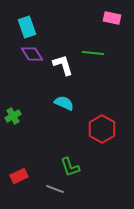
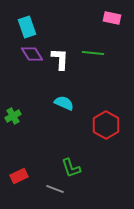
white L-shape: moved 3 px left, 6 px up; rotated 20 degrees clockwise
red hexagon: moved 4 px right, 4 px up
green L-shape: moved 1 px right, 1 px down
